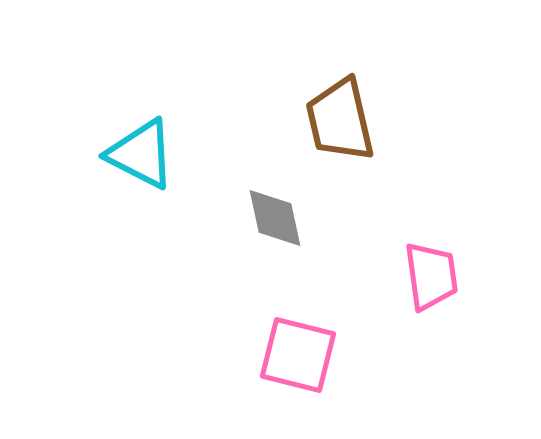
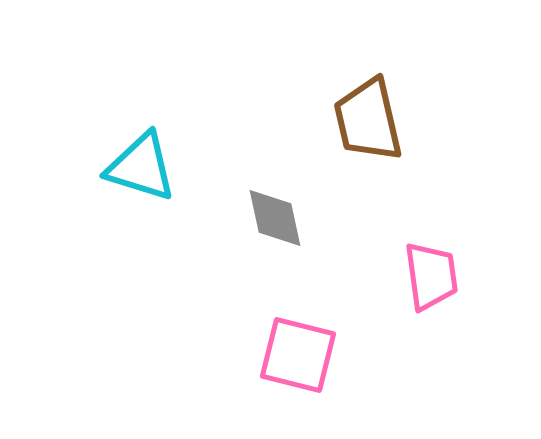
brown trapezoid: moved 28 px right
cyan triangle: moved 13 px down; rotated 10 degrees counterclockwise
